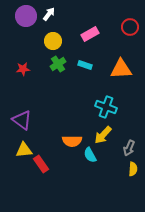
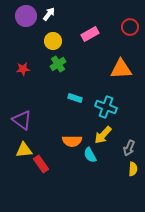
cyan rectangle: moved 10 px left, 33 px down
